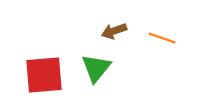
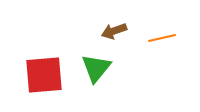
orange line: rotated 32 degrees counterclockwise
